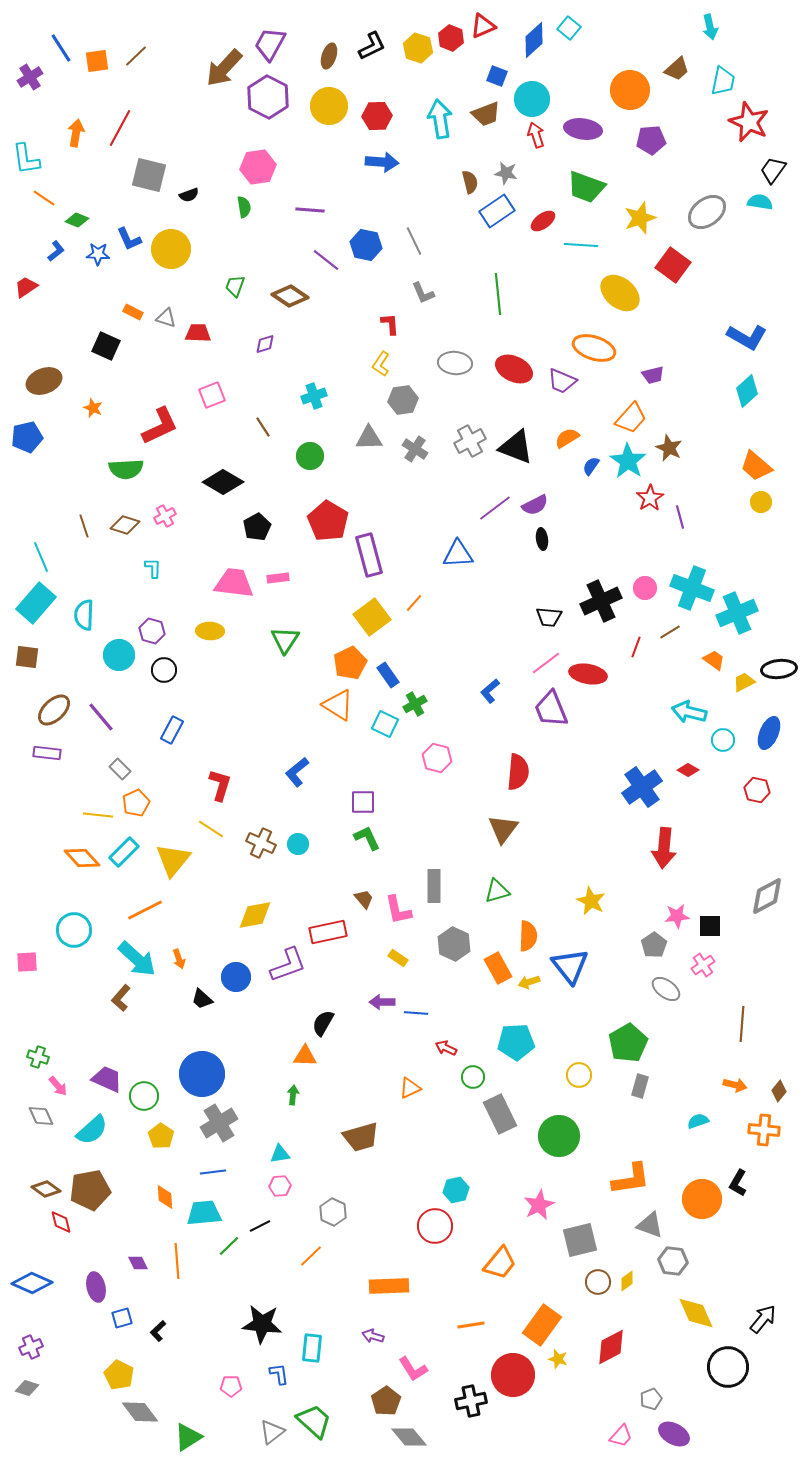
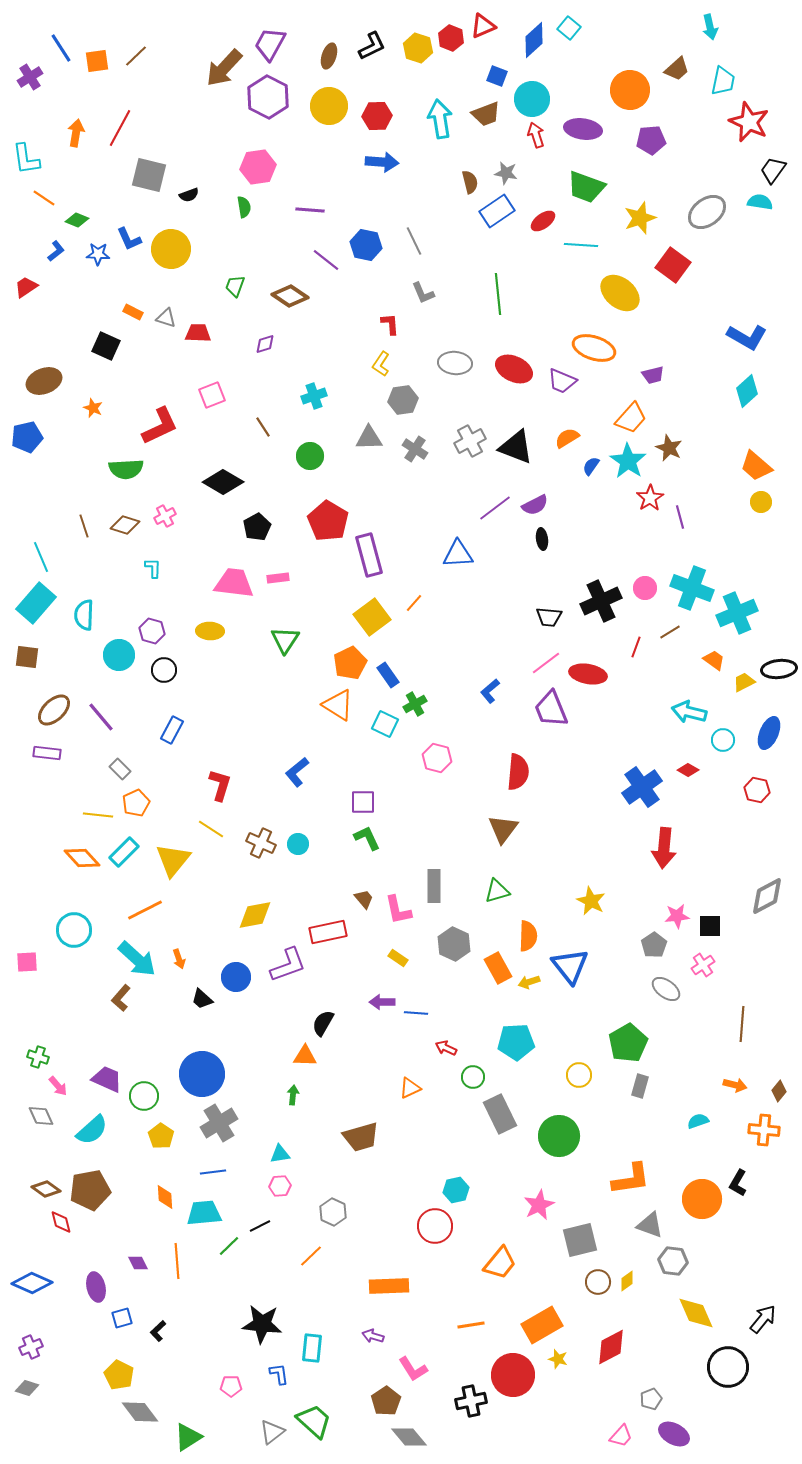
orange rectangle at (542, 1325): rotated 24 degrees clockwise
